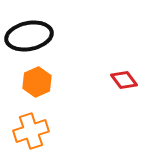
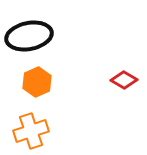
red diamond: rotated 24 degrees counterclockwise
